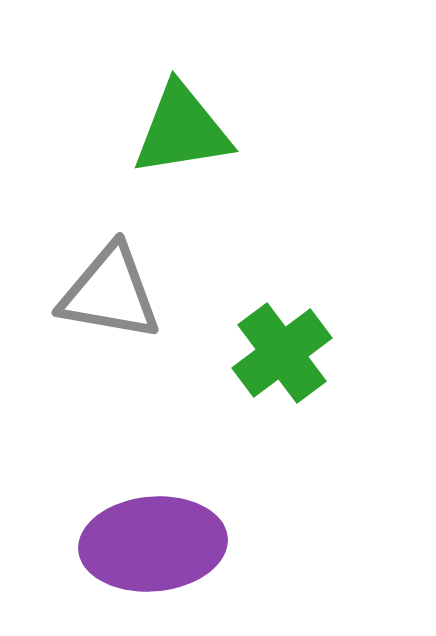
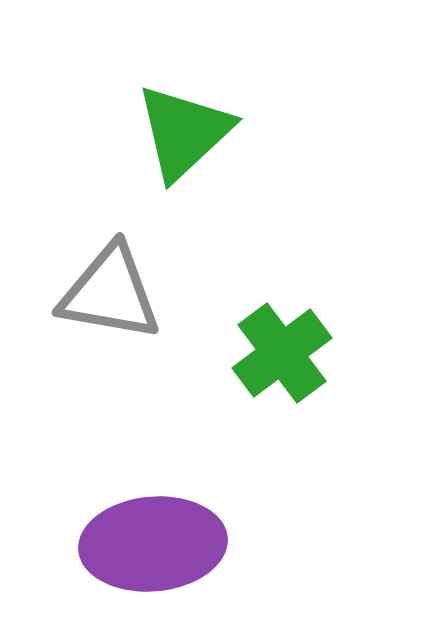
green triangle: moved 2 px right, 2 px down; rotated 34 degrees counterclockwise
